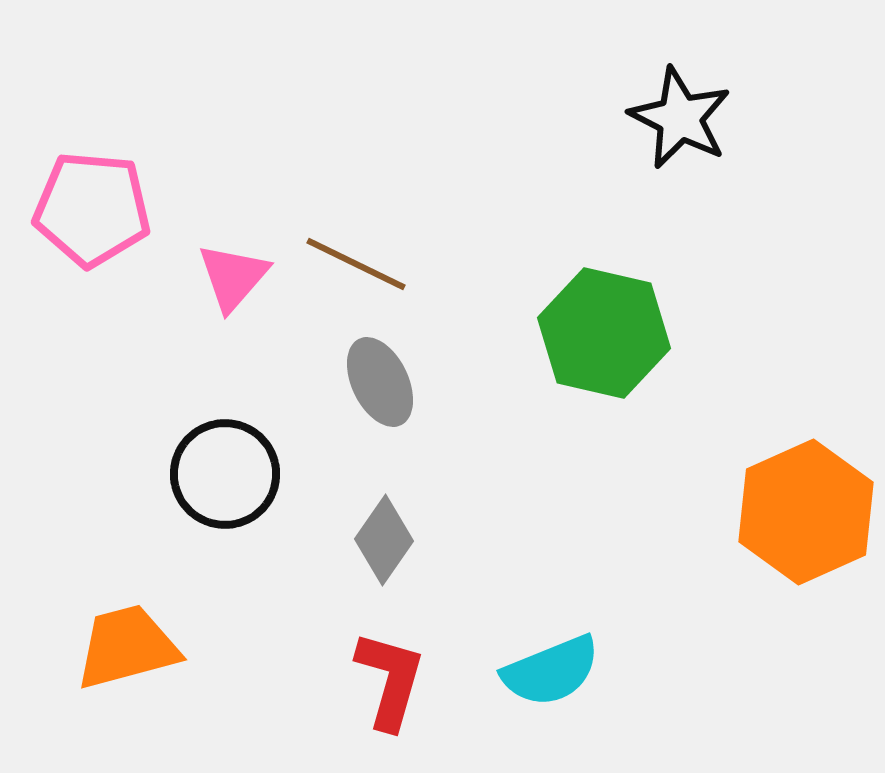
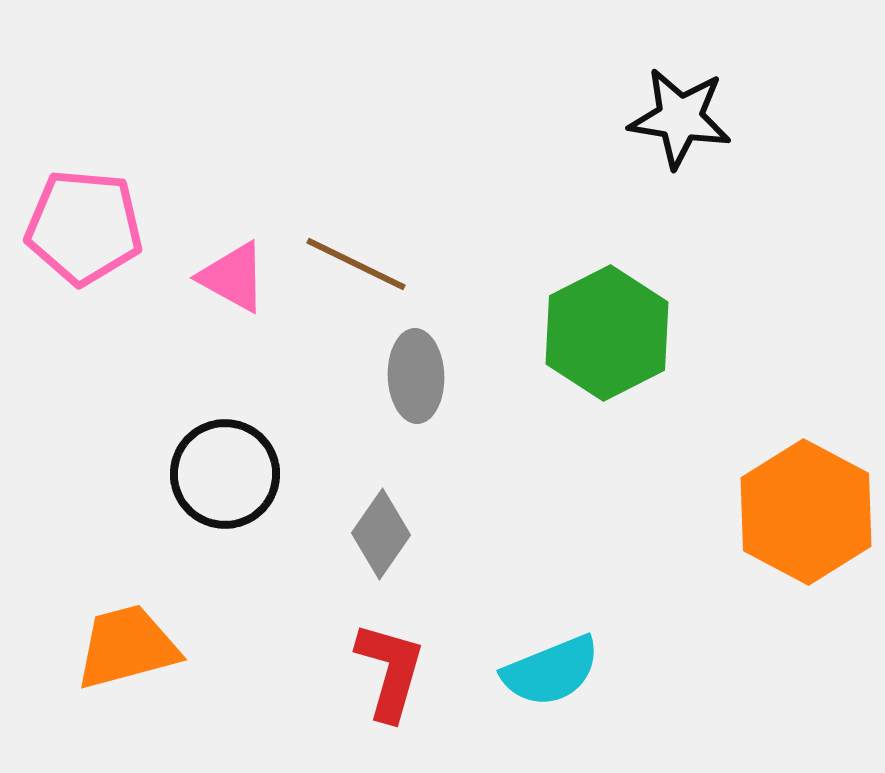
black star: rotated 18 degrees counterclockwise
pink pentagon: moved 8 px left, 18 px down
pink triangle: rotated 42 degrees counterclockwise
green hexagon: moved 3 px right; rotated 20 degrees clockwise
gray ellipse: moved 36 px right, 6 px up; rotated 24 degrees clockwise
orange hexagon: rotated 8 degrees counterclockwise
gray diamond: moved 3 px left, 6 px up
red L-shape: moved 9 px up
